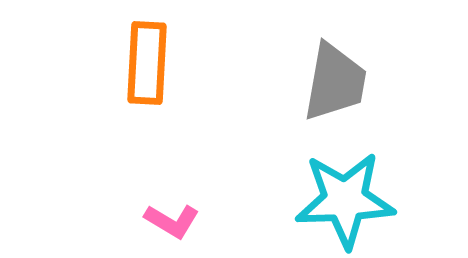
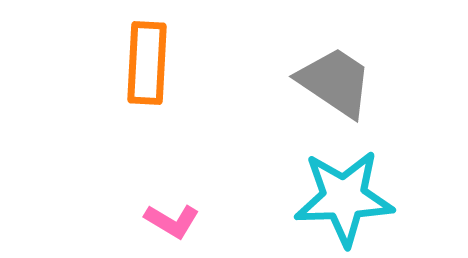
gray trapezoid: rotated 66 degrees counterclockwise
cyan star: moved 1 px left, 2 px up
